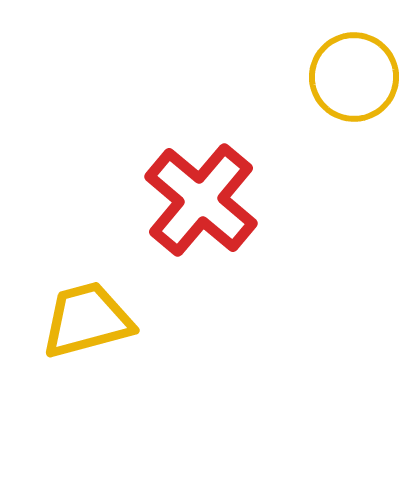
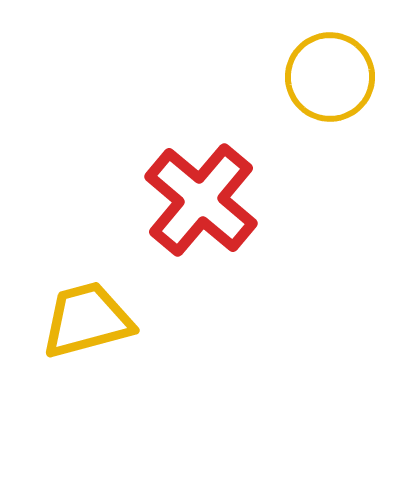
yellow circle: moved 24 px left
